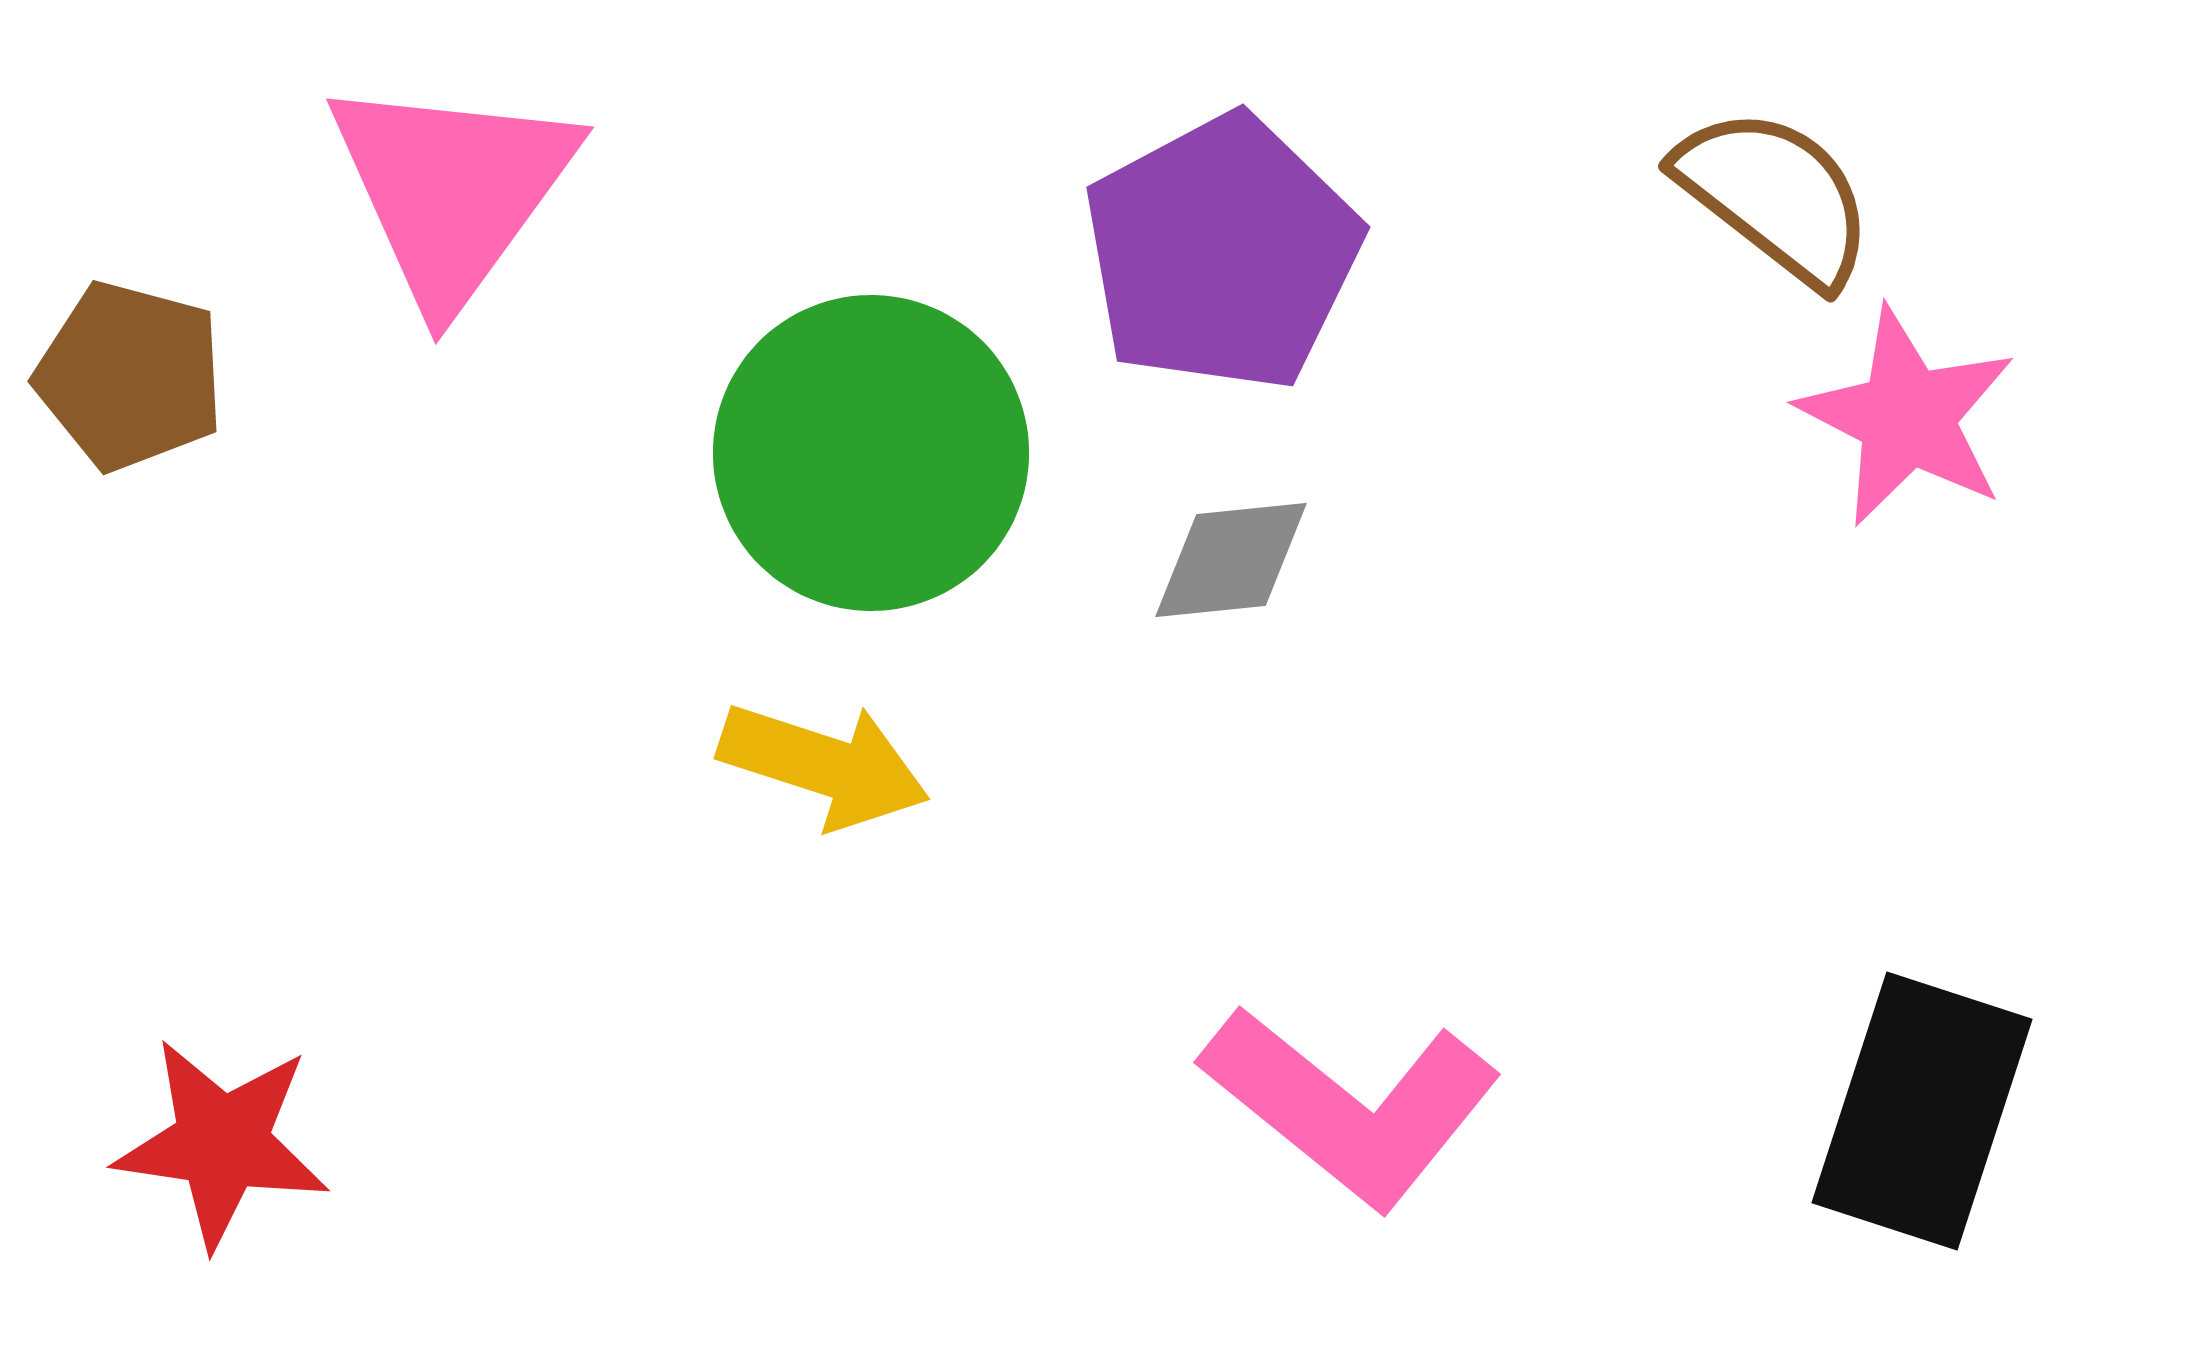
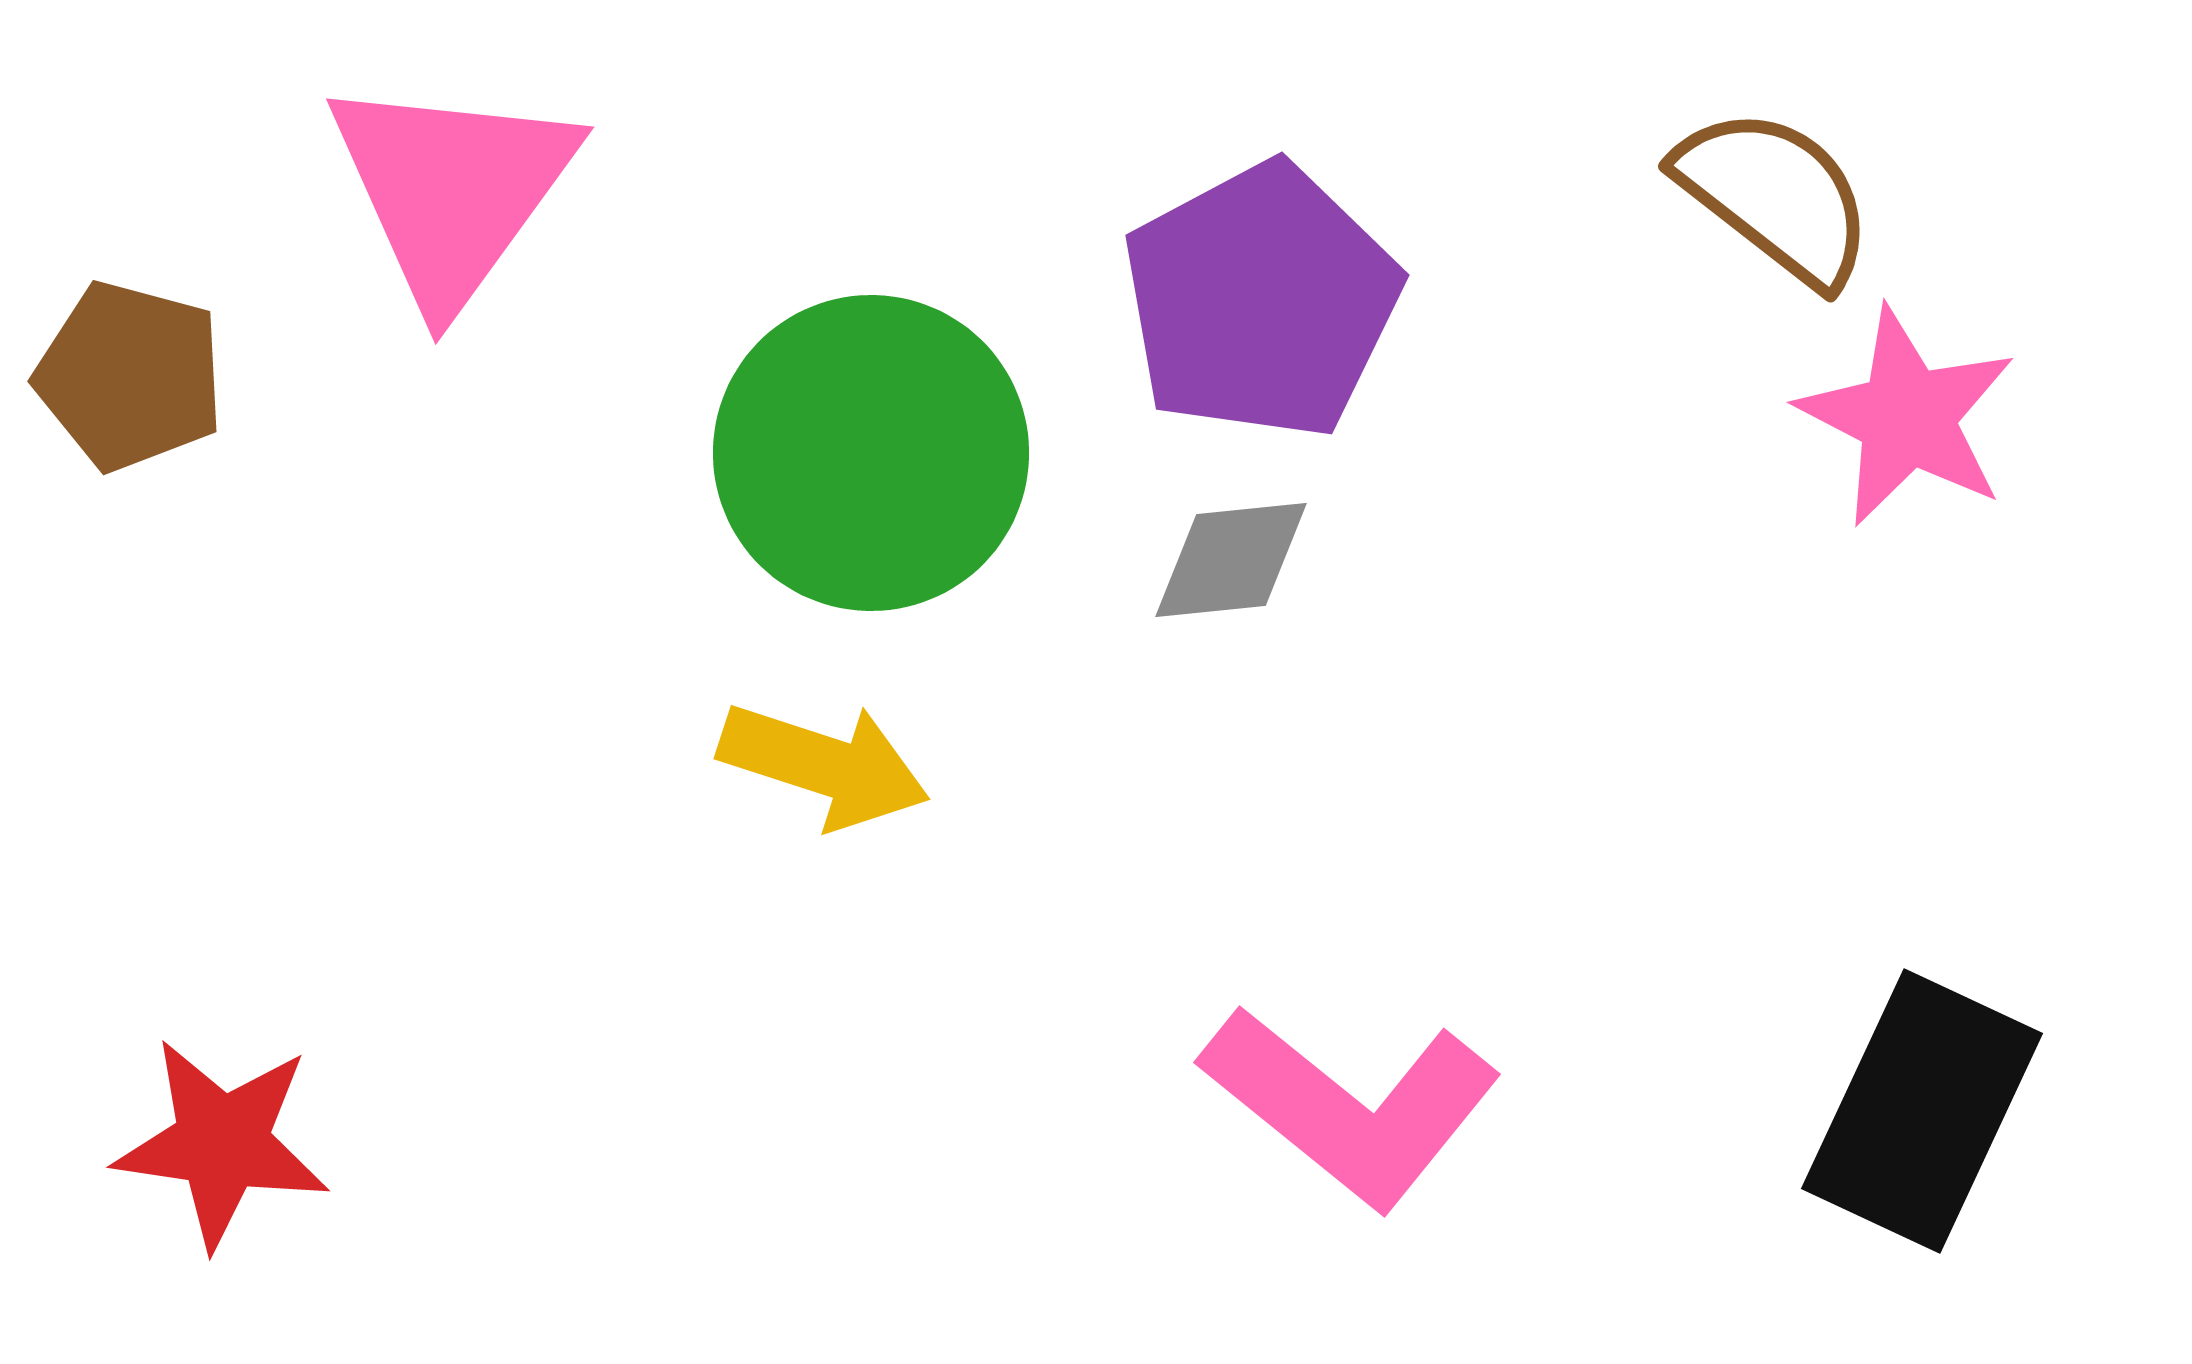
purple pentagon: moved 39 px right, 48 px down
black rectangle: rotated 7 degrees clockwise
